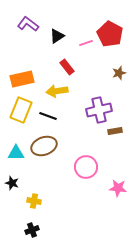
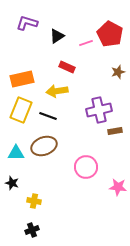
purple L-shape: moved 1 px left, 1 px up; rotated 20 degrees counterclockwise
red rectangle: rotated 28 degrees counterclockwise
brown star: moved 1 px left, 1 px up
pink star: moved 1 px up
